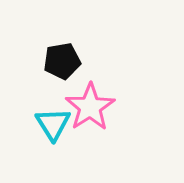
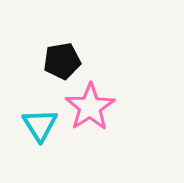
cyan triangle: moved 13 px left, 1 px down
